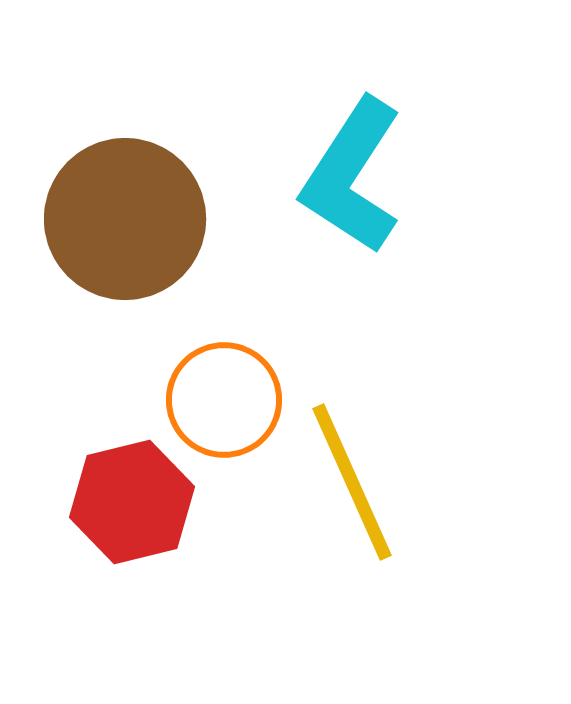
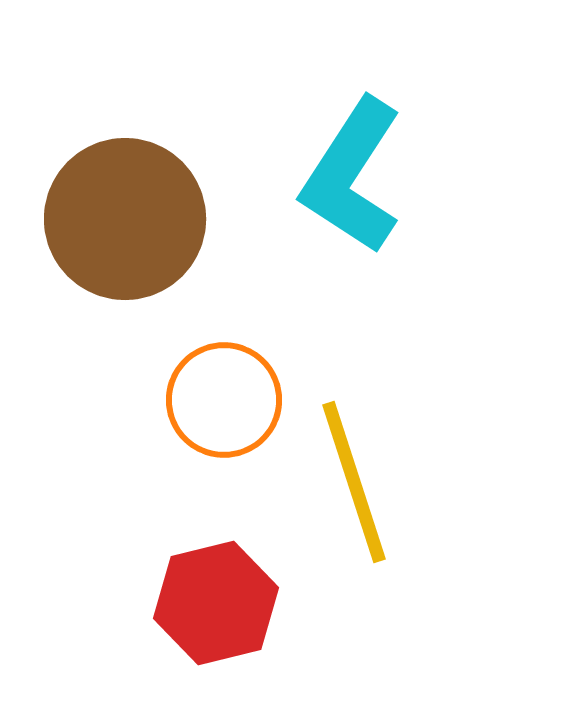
yellow line: moved 2 px right; rotated 6 degrees clockwise
red hexagon: moved 84 px right, 101 px down
